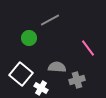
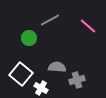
pink line: moved 22 px up; rotated 12 degrees counterclockwise
